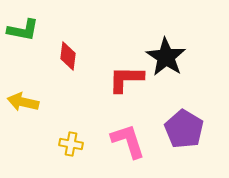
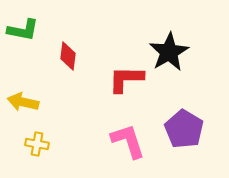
black star: moved 3 px right, 5 px up; rotated 9 degrees clockwise
yellow cross: moved 34 px left
